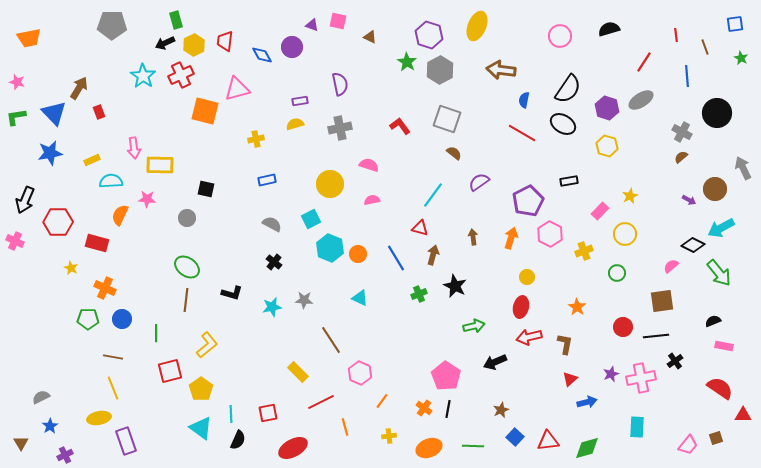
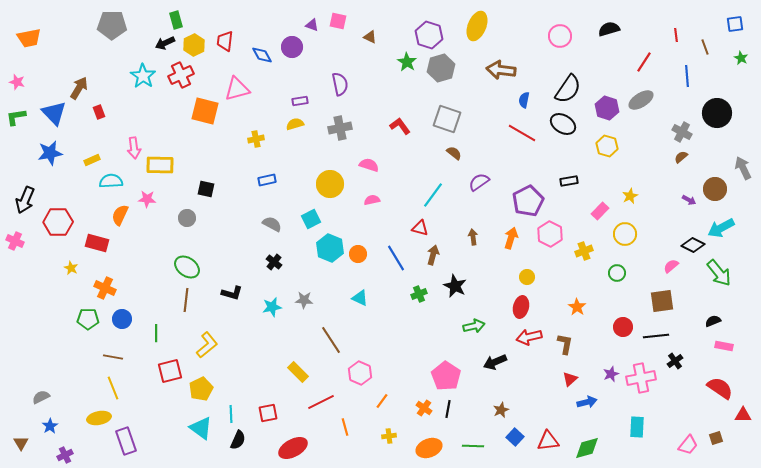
gray hexagon at (440, 70): moved 1 px right, 2 px up; rotated 12 degrees clockwise
yellow pentagon at (201, 389): rotated 10 degrees clockwise
